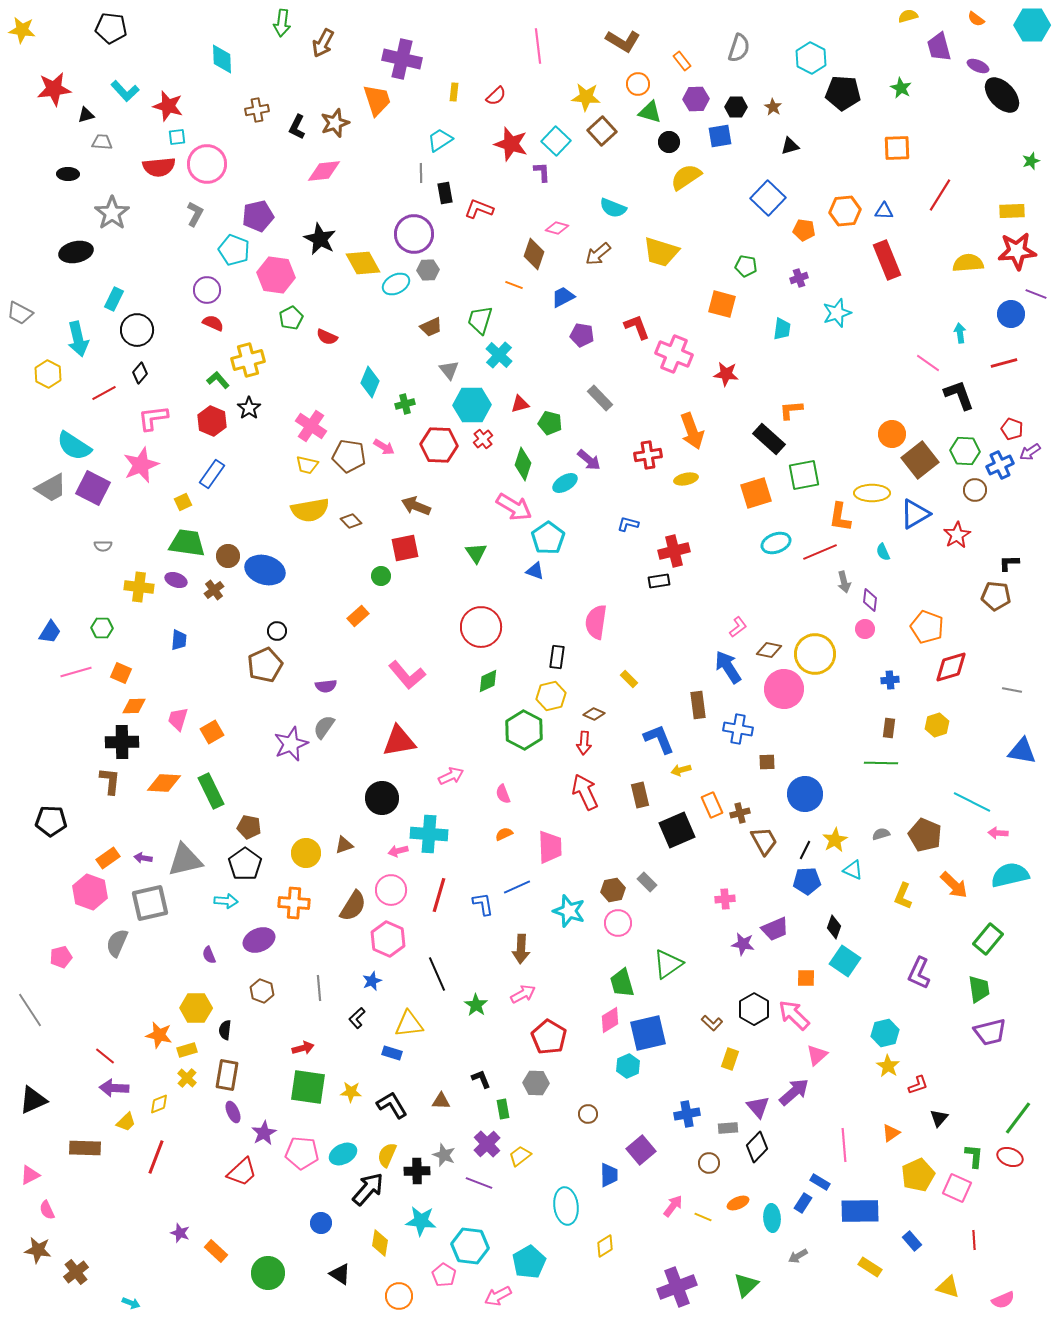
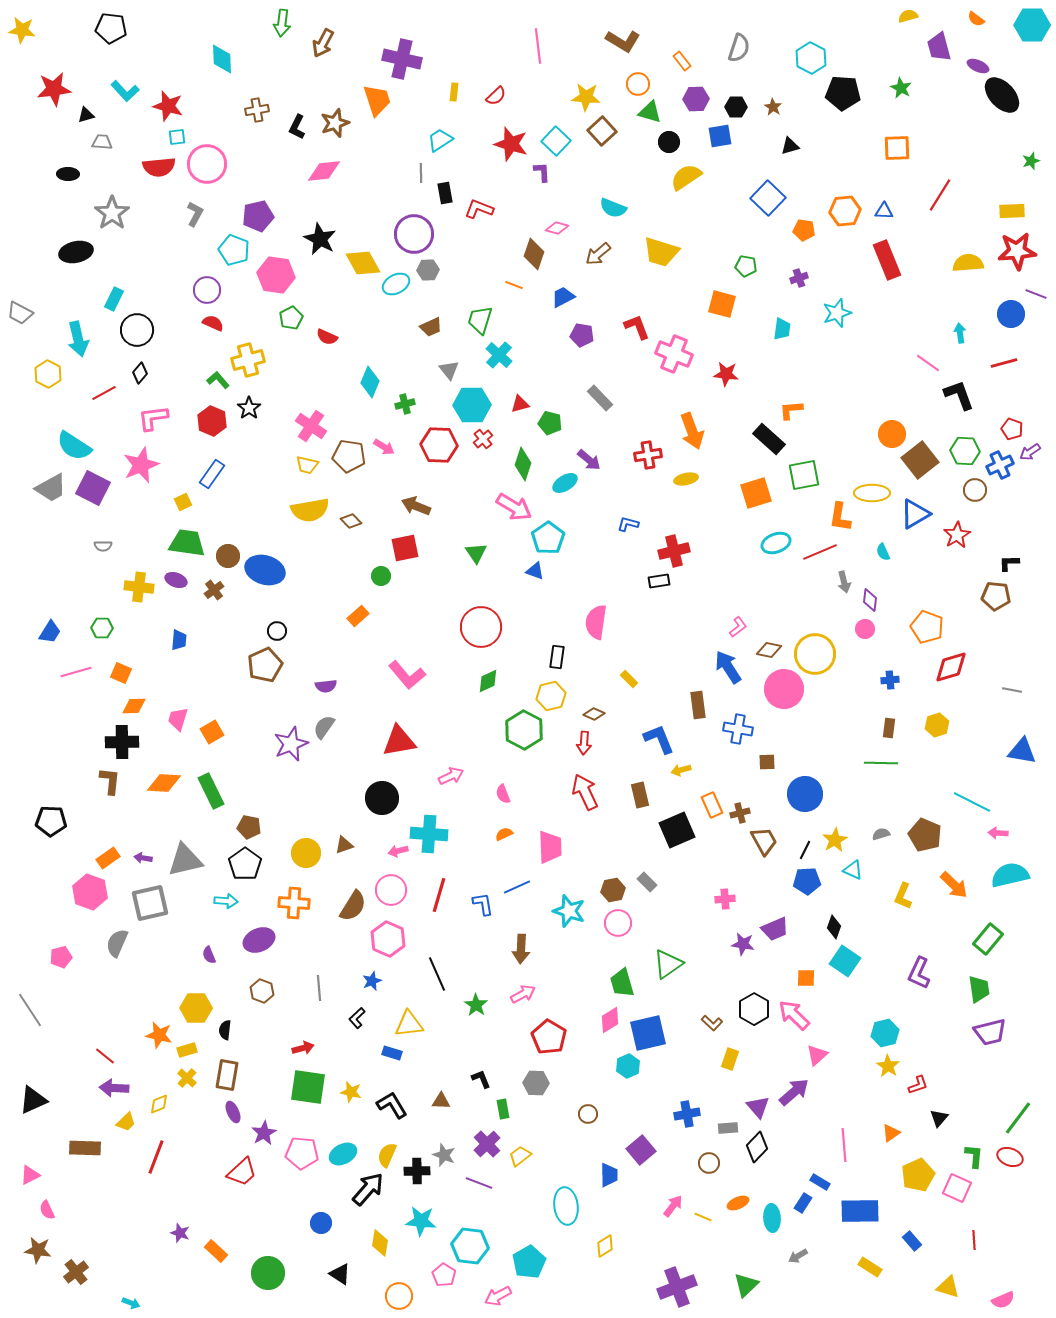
yellow star at (351, 1092): rotated 10 degrees clockwise
